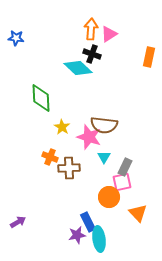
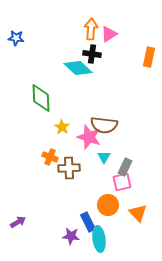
black cross: rotated 12 degrees counterclockwise
orange circle: moved 1 px left, 8 px down
purple star: moved 6 px left, 1 px down; rotated 18 degrees clockwise
